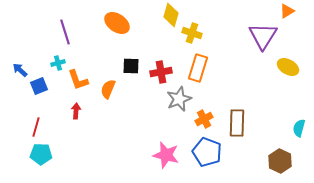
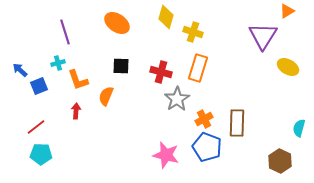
yellow diamond: moved 5 px left, 2 px down
yellow cross: moved 1 px right, 1 px up
black square: moved 10 px left
red cross: rotated 25 degrees clockwise
orange semicircle: moved 2 px left, 7 px down
gray star: moved 2 px left; rotated 10 degrees counterclockwise
red line: rotated 36 degrees clockwise
blue pentagon: moved 5 px up
